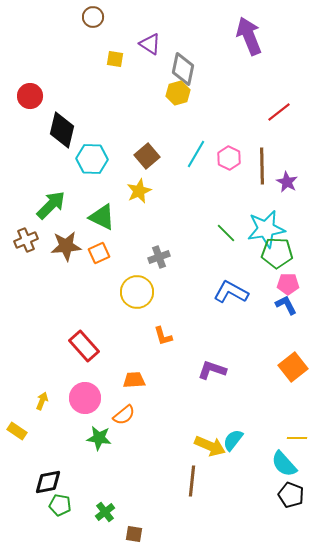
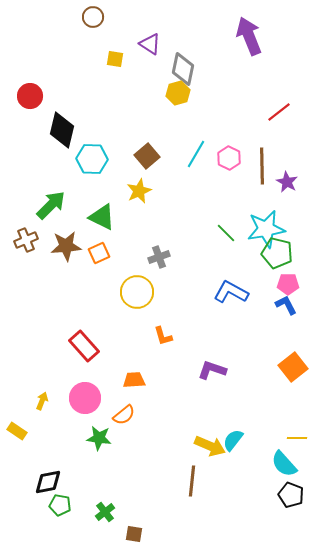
green pentagon at (277, 253): rotated 12 degrees clockwise
